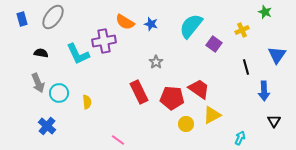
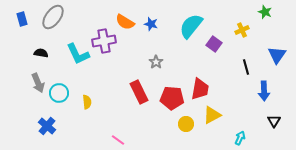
red trapezoid: moved 1 px right; rotated 65 degrees clockwise
